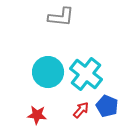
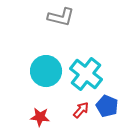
gray L-shape: rotated 8 degrees clockwise
cyan circle: moved 2 px left, 1 px up
red star: moved 3 px right, 2 px down
